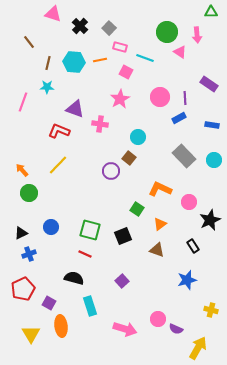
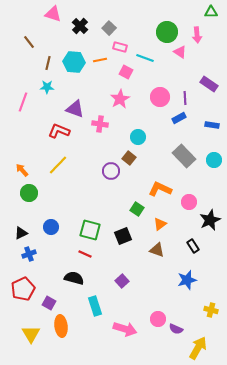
cyan rectangle at (90, 306): moved 5 px right
